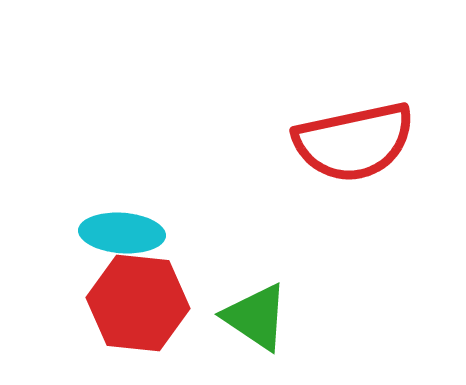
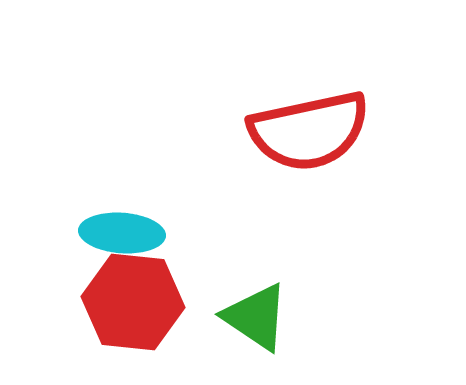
red semicircle: moved 45 px left, 11 px up
red hexagon: moved 5 px left, 1 px up
